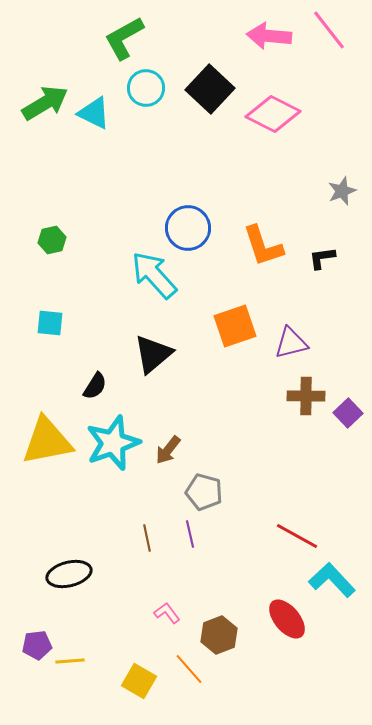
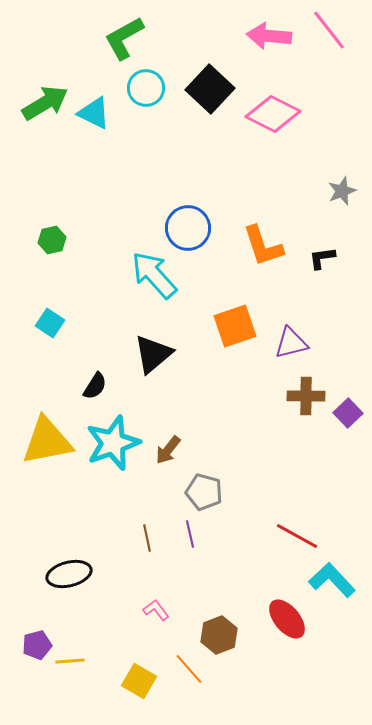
cyan square: rotated 28 degrees clockwise
pink L-shape: moved 11 px left, 3 px up
purple pentagon: rotated 8 degrees counterclockwise
